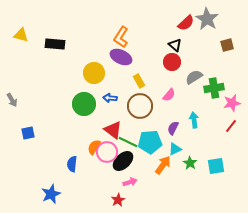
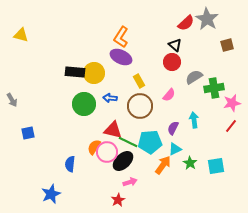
black rectangle: moved 20 px right, 28 px down
red triangle: rotated 24 degrees counterclockwise
blue semicircle: moved 2 px left
